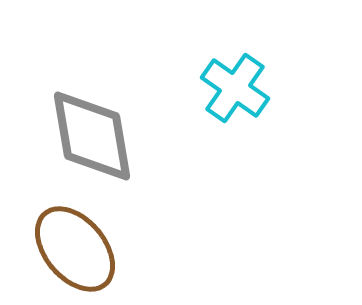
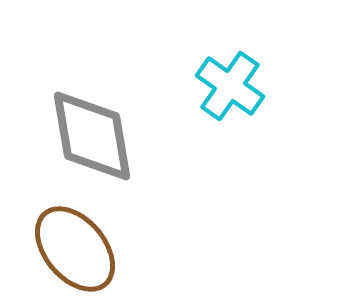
cyan cross: moved 5 px left, 2 px up
